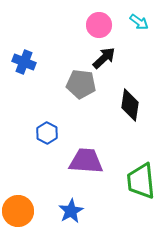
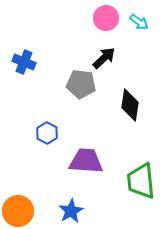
pink circle: moved 7 px right, 7 px up
